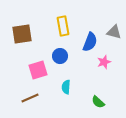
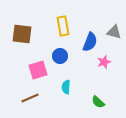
brown square: rotated 15 degrees clockwise
